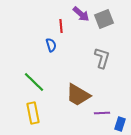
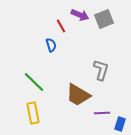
purple arrow: moved 1 px left, 1 px down; rotated 18 degrees counterclockwise
red line: rotated 24 degrees counterclockwise
gray L-shape: moved 1 px left, 12 px down
